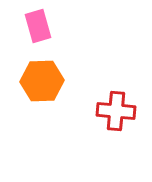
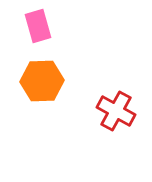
red cross: rotated 24 degrees clockwise
